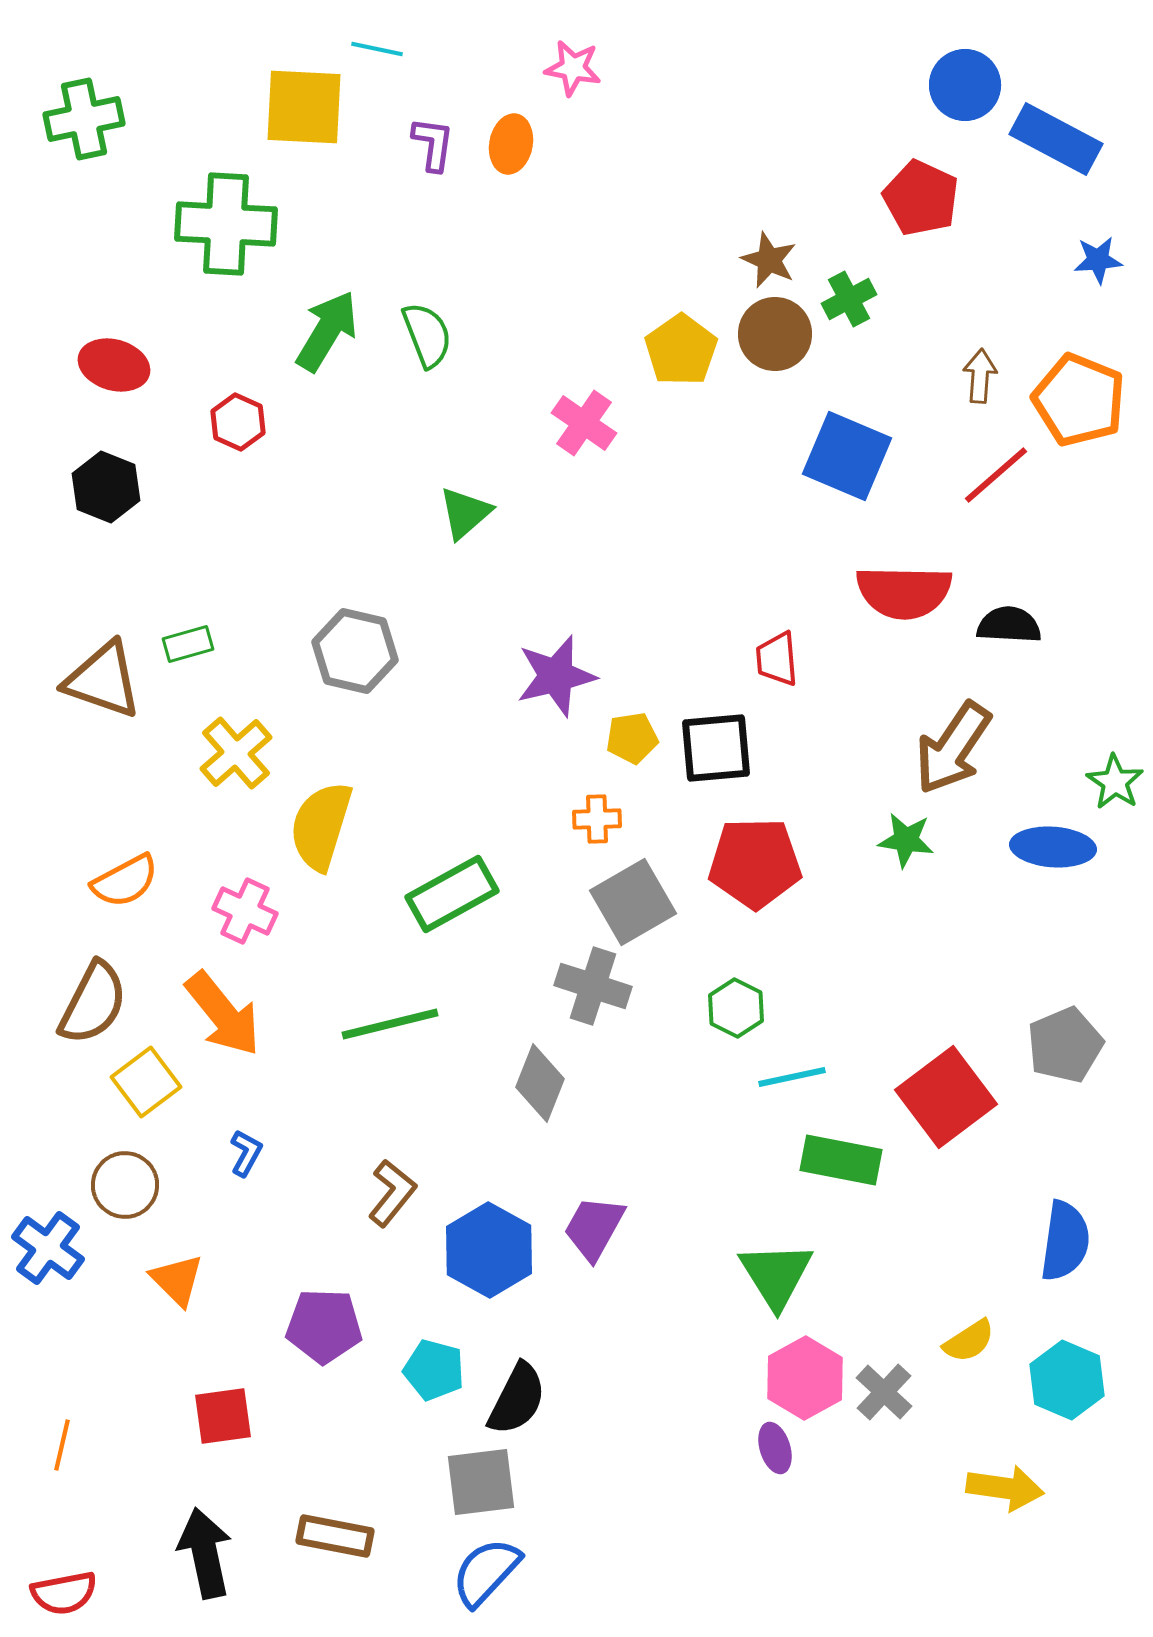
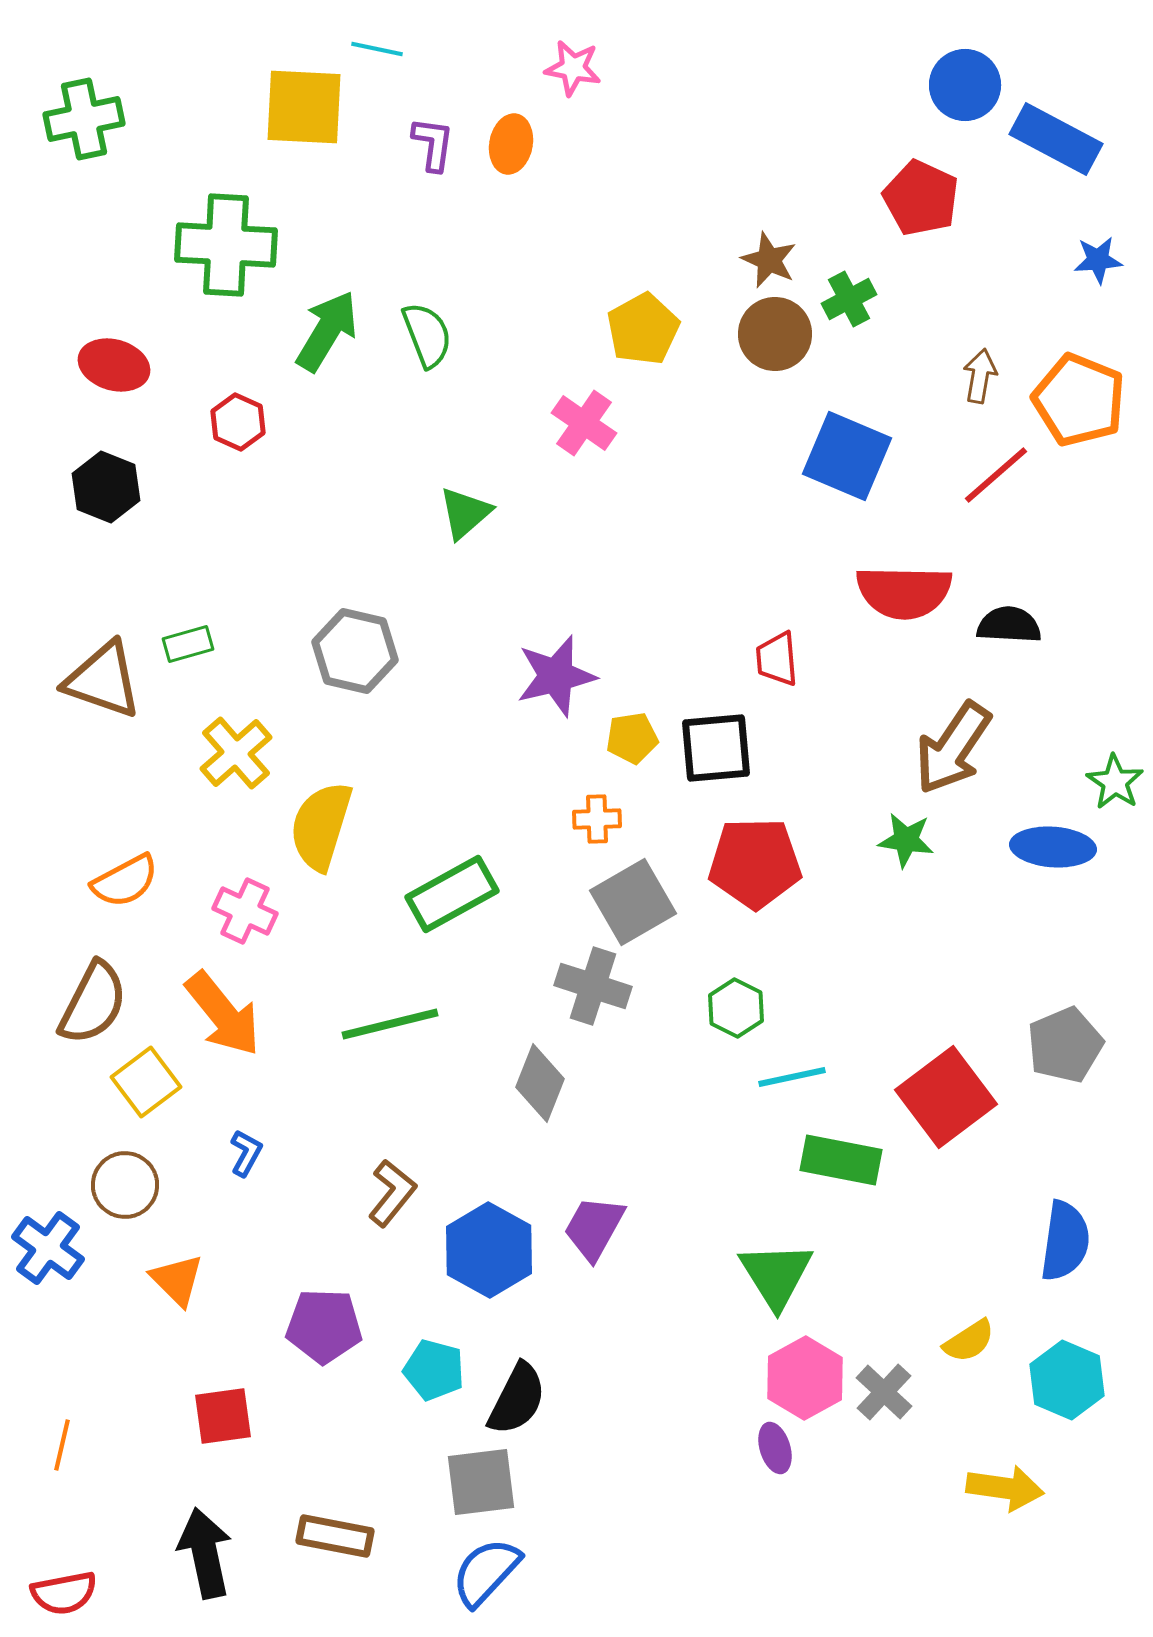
green cross at (226, 224): moved 21 px down
yellow pentagon at (681, 350): moved 38 px left, 21 px up; rotated 6 degrees clockwise
brown arrow at (980, 376): rotated 6 degrees clockwise
